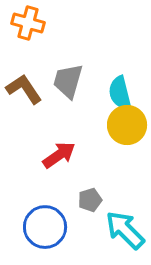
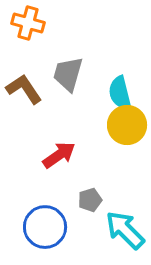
gray trapezoid: moved 7 px up
